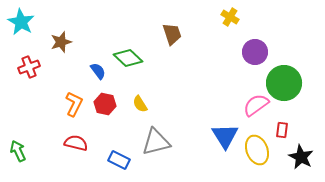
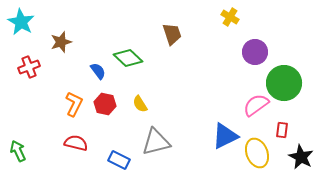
blue triangle: rotated 36 degrees clockwise
yellow ellipse: moved 3 px down
